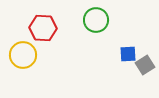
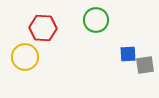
yellow circle: moved 2 px right, 2 px down
gray square: rotated 24 degrees clockwise
